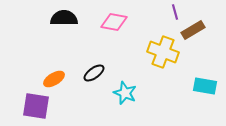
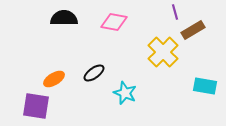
yellow cross: rotated 24 degrees clockwise
